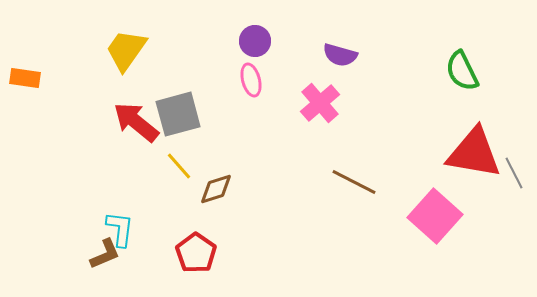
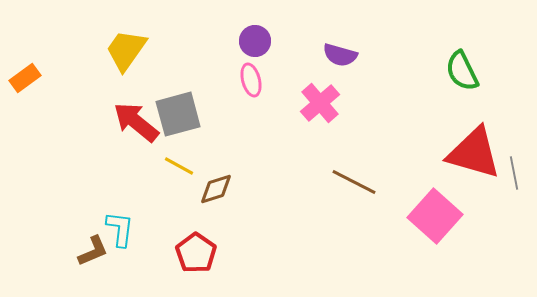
orange rectangle: rotated 44 degrees counterclockwise
red triangle: rotated 6 degrees clockwise
yellow line: rotated 20 degrees counterclockwise
gray line: rotated 16 degrees clockwise
brown L-shape: moved 12 px left, 3 px up
